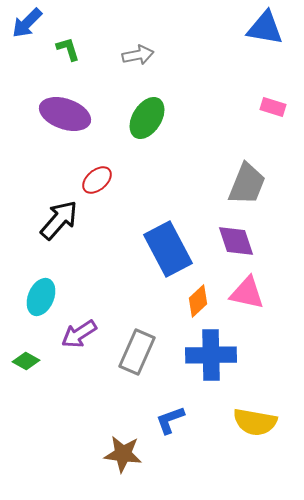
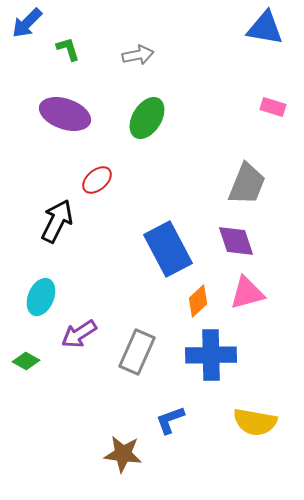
black arrow: moved 2 px left, 1 px down; rotated 15 degrees counterclockwise
pink triangle: rotated 27 degrees counterclockwise
